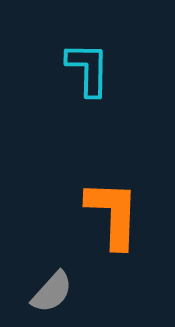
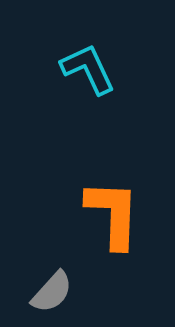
cyan L-shape: rotated 26 degrees counterclockwise
